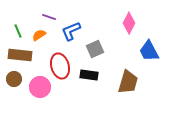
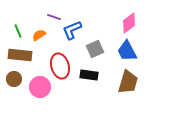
purple line: moved 5 px right
pink diamond: rotated 25 degrees clockwise
blue L-shape: moved 1 px right, 1 px up
blue trapezoid: moved 22 px left
